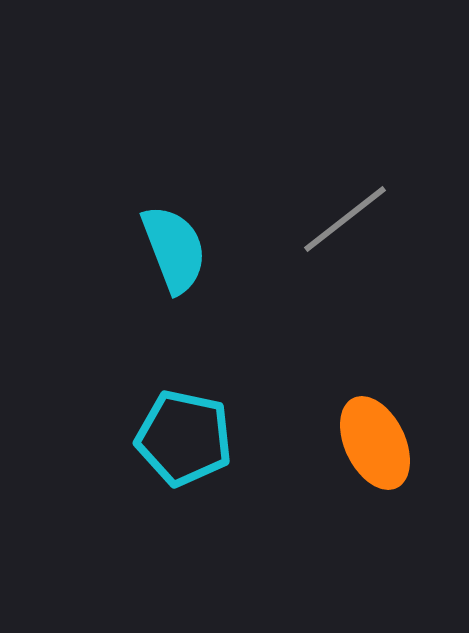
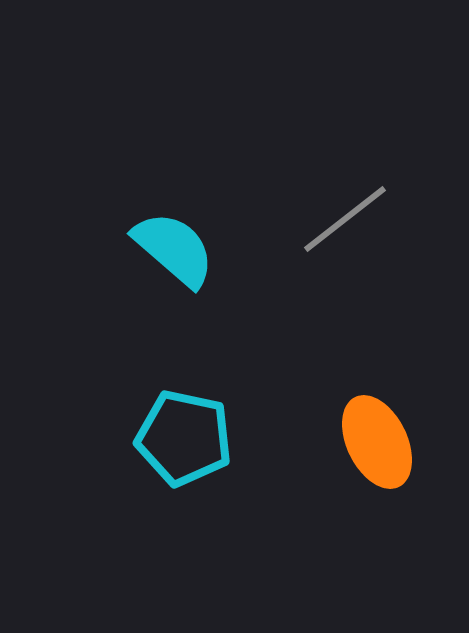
cyan semicircle: rotated 28 degrees counterclockwise
orange ellipse: moved 2 px right, 1 px up
